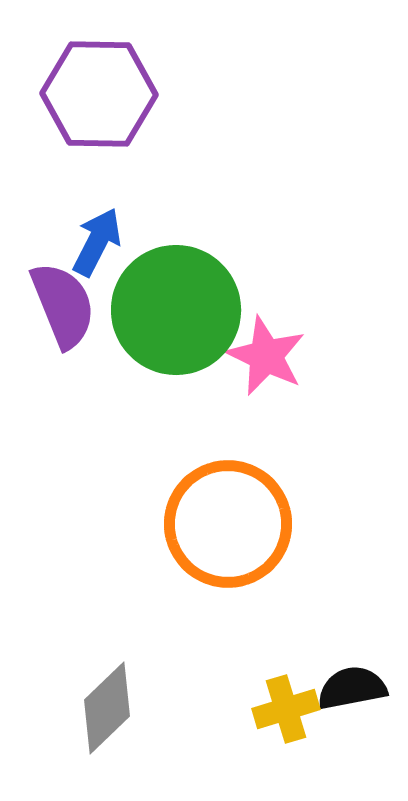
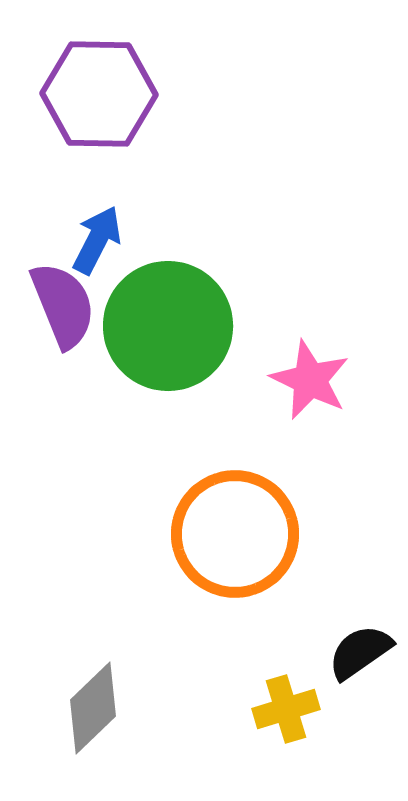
blue arrow: moved 2 px up
green circle: moved 8 px left, 16 px down
pink star: moved 44 px right, 24 px down
orange circle: moved 7 px right, 10 px down
black semicircle: moved 8 px right, 36 px up; rotated 24 degrees counterclockwise
gray diamond: moved 14 px left
